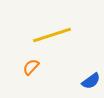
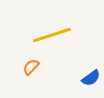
blue semicircle: moved 3 px up
